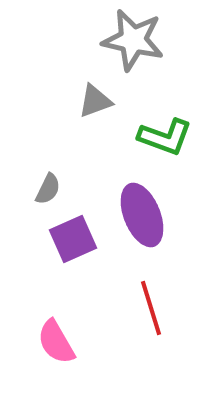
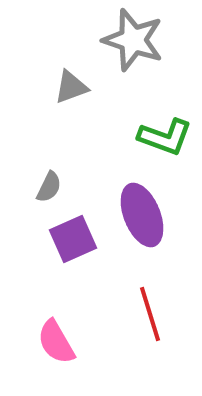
gray star: rotated 6 degrees clockwise
gray triangle: moved 24 px left, 14 px up
gray semicircle: moved 1 px right, 2 px up
red line: moved 1 px left, 6 px down
